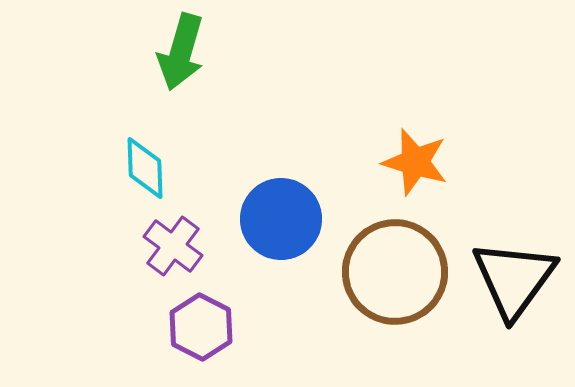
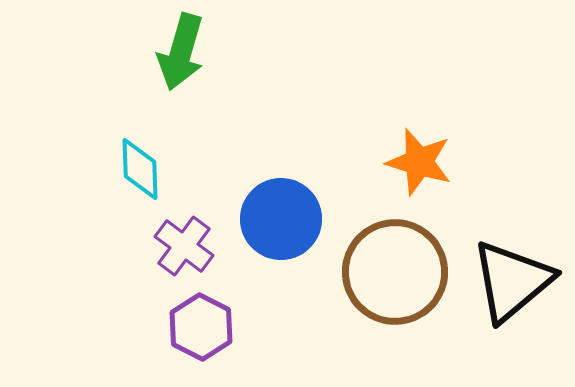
orange star: moved 4 px right
cyan diamond: moved 5 px left, 1 px down
purple cross: moved 11 px right
black triangle: moved 2 px left, 2 px down; rotated 14 degrees clockwise
